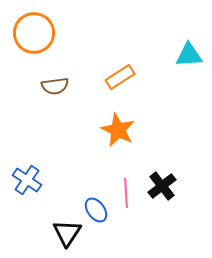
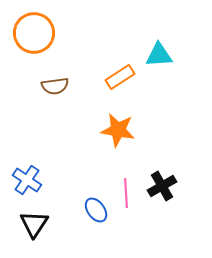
cyan triangle: moved 30 px left
orange star: rotated 16 degrees counterclockwise
black cross: rotated 8 degrees clockwise
black triangle: moved 33 px left, 9 px up
